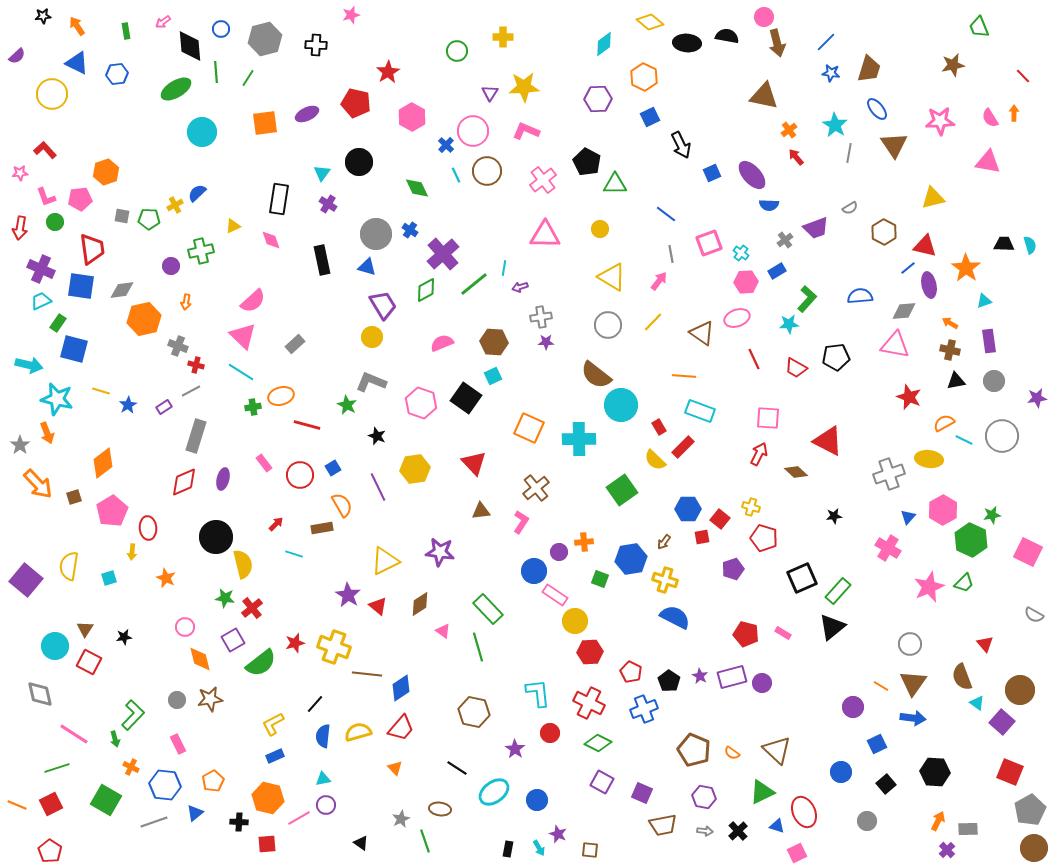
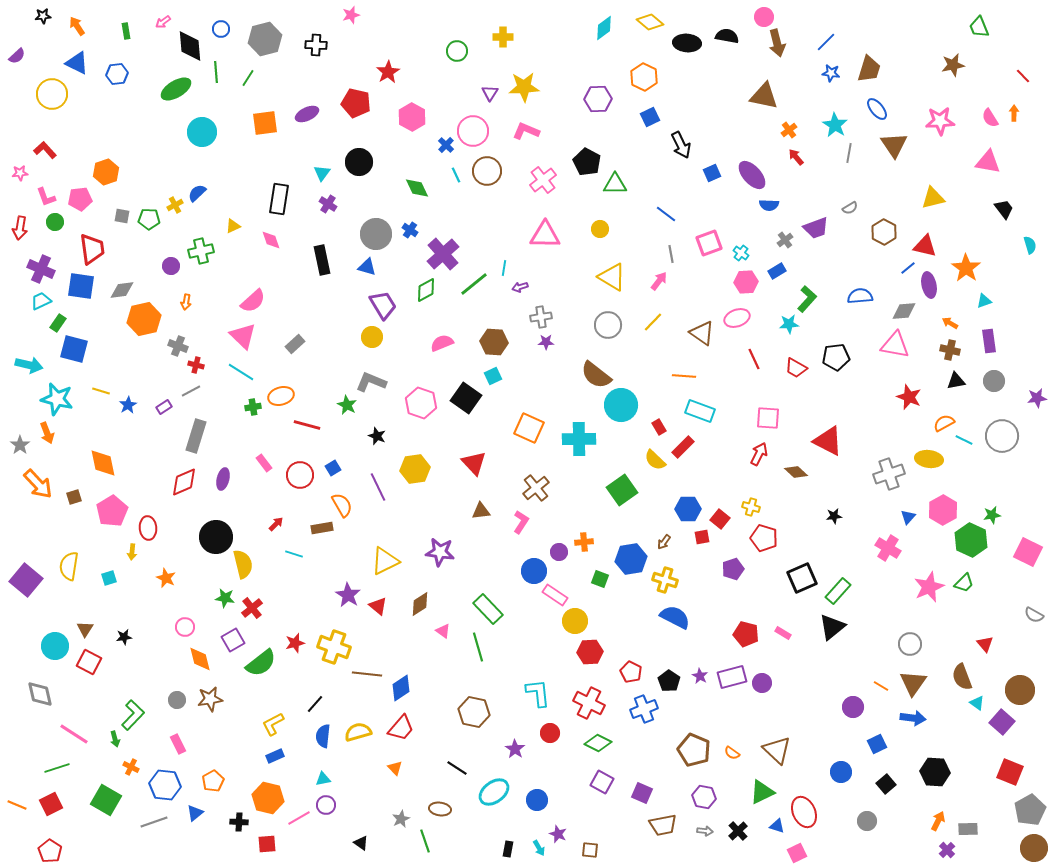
cyan diamond at (604, 44): moved 16 px up
black trapezoid at (1004, 244): moved 35 px up; rotated 50 degrees clockwise
orange diamond at (103, 463): rotated 64 degrees counterclockwise
